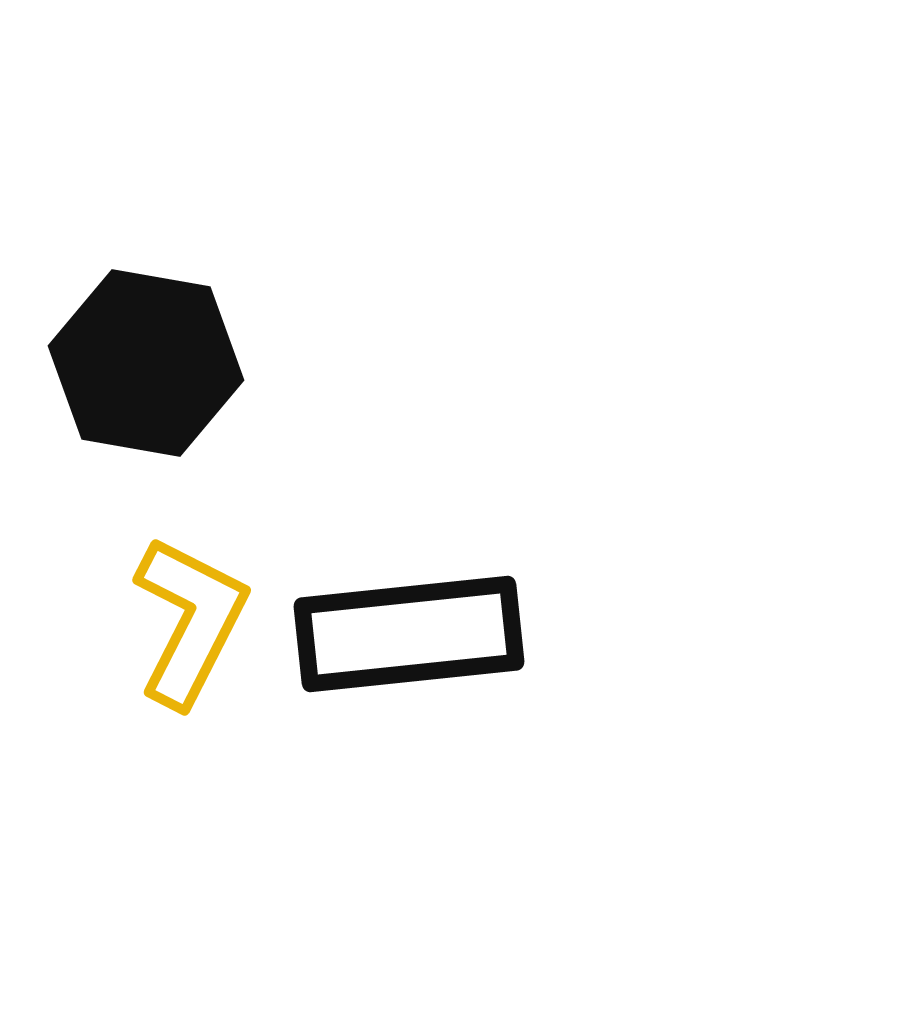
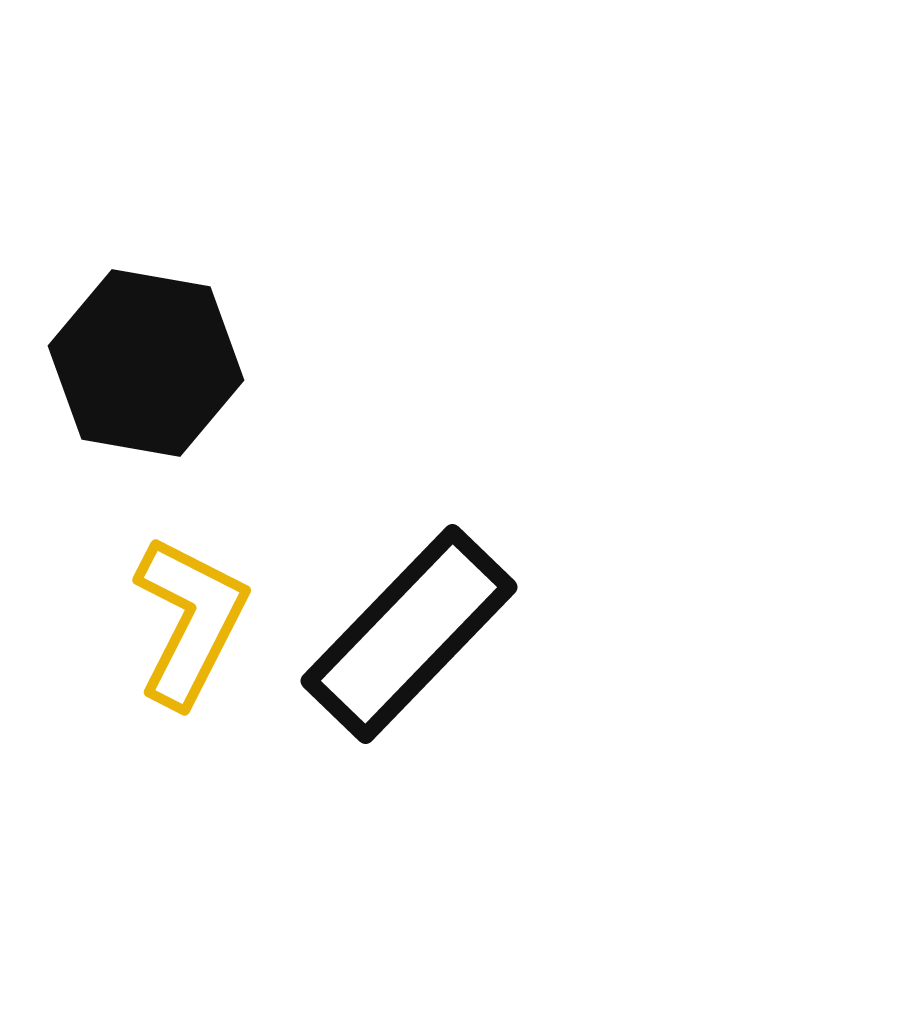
black rectangle: rotated 40 degrees counterclockwise
